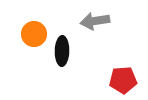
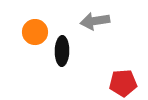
orange circle: moved 1 px right, 2 px up
red pentagon: moved 3 px down
